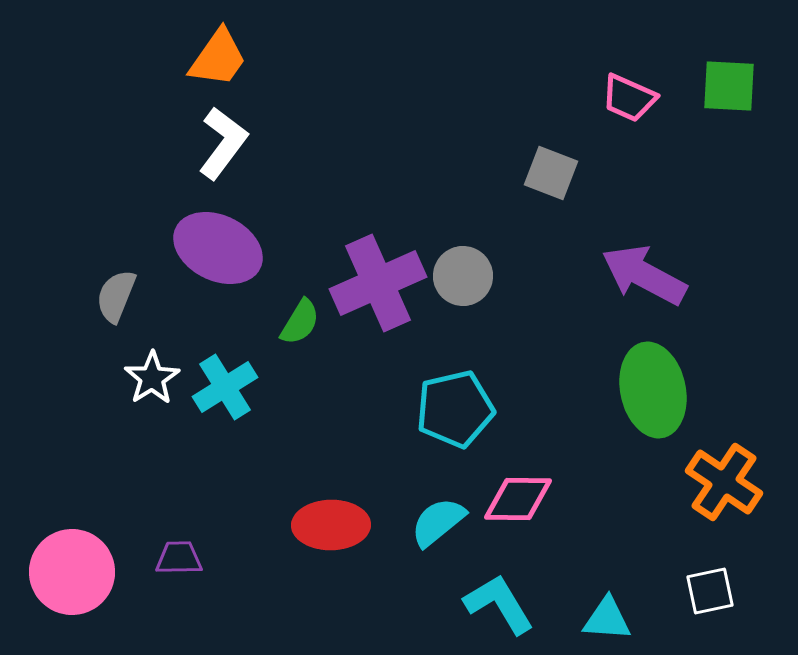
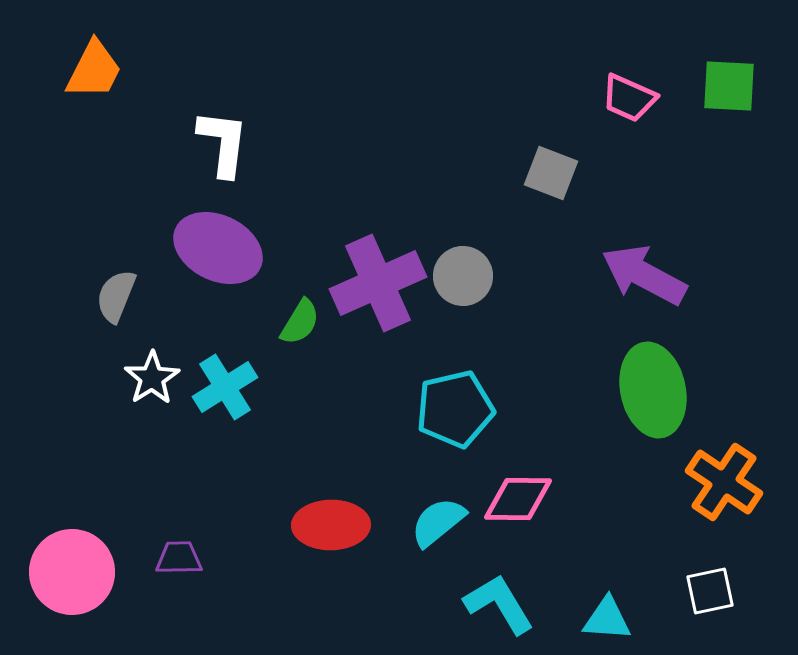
orange trapezoid: moved 124 px left, 12 px down; rotated 8 degrees counterclockwise
white L-shape: rotated 30 degrees counterclockwise
